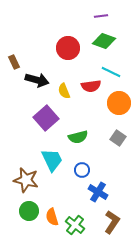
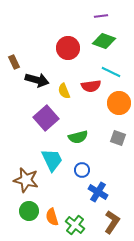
gray square: rotated 14 degrees counterclockwise
